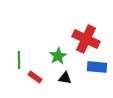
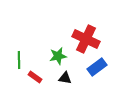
green star: rotated 18 degrees clockwise
blue rectangle: rotated 42 degrees counterclockwise
